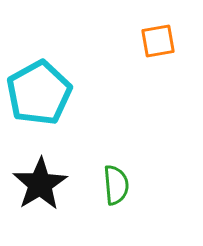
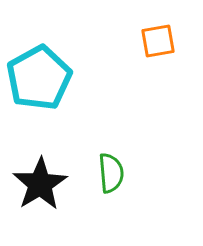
cyan pentagon: moved 15 px up
green semicircle: moved 5 px left, 12 px up
